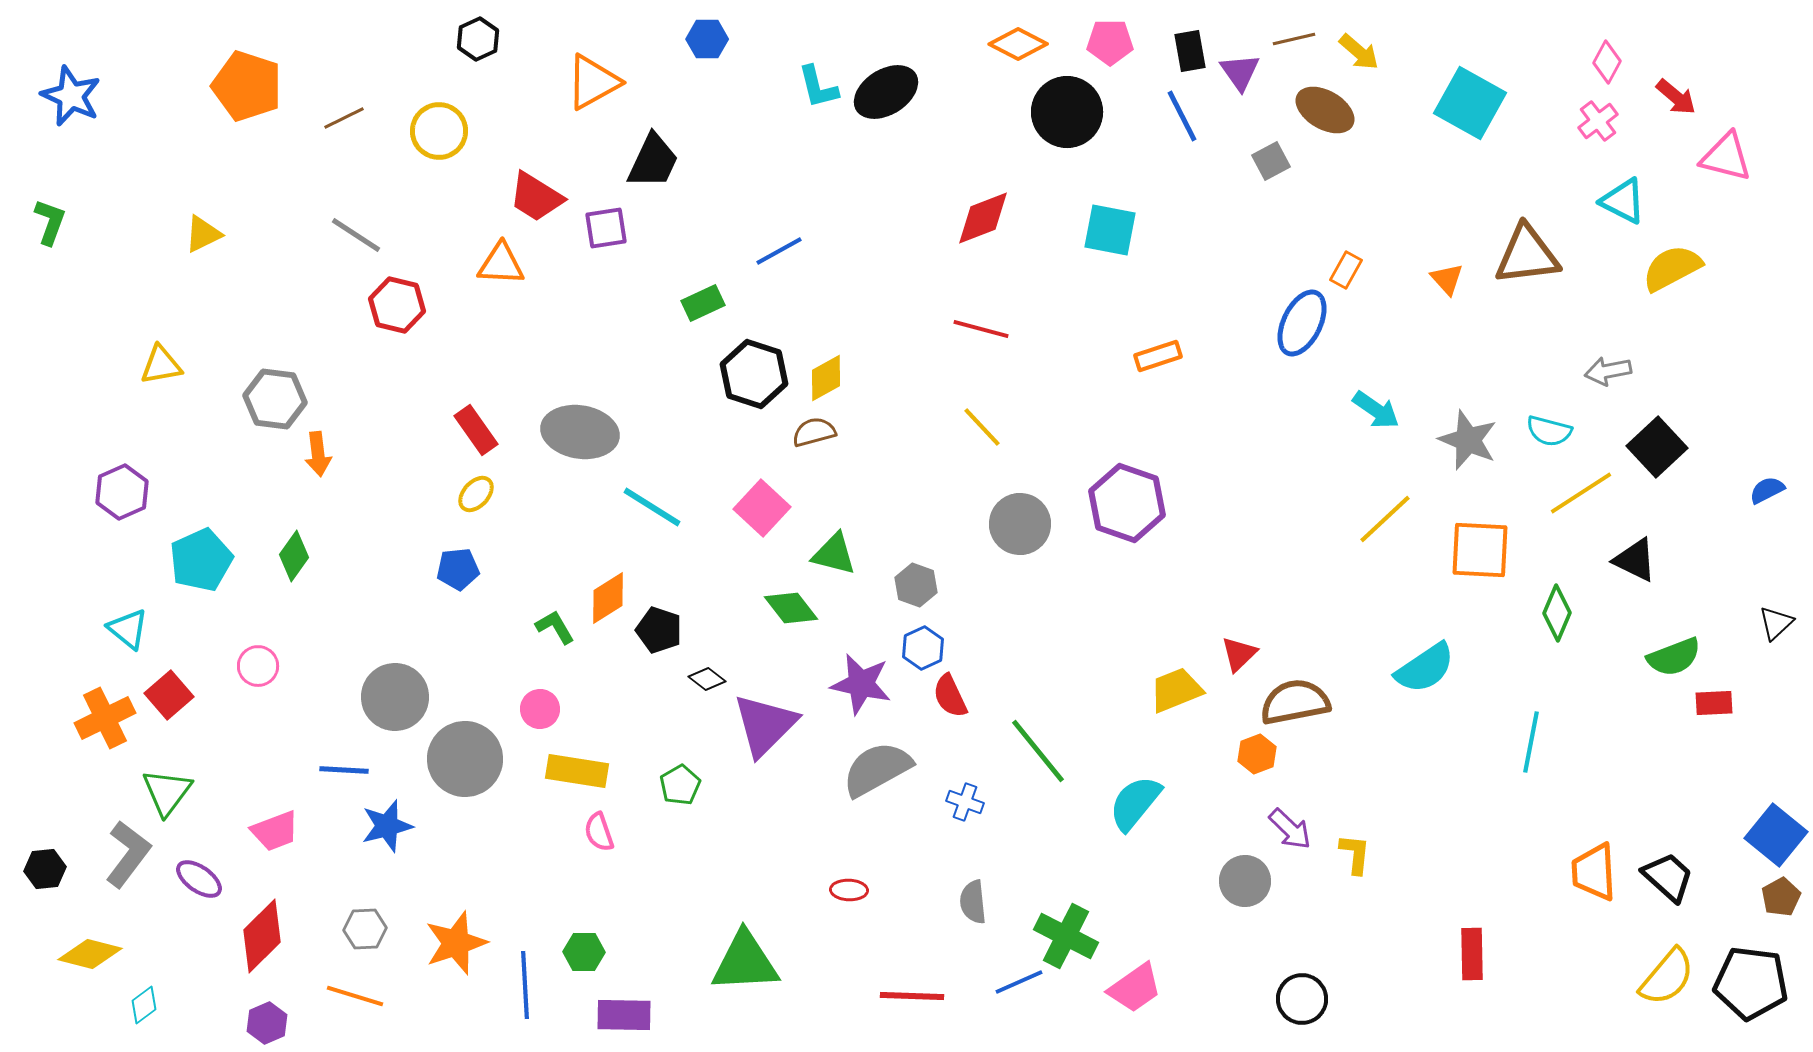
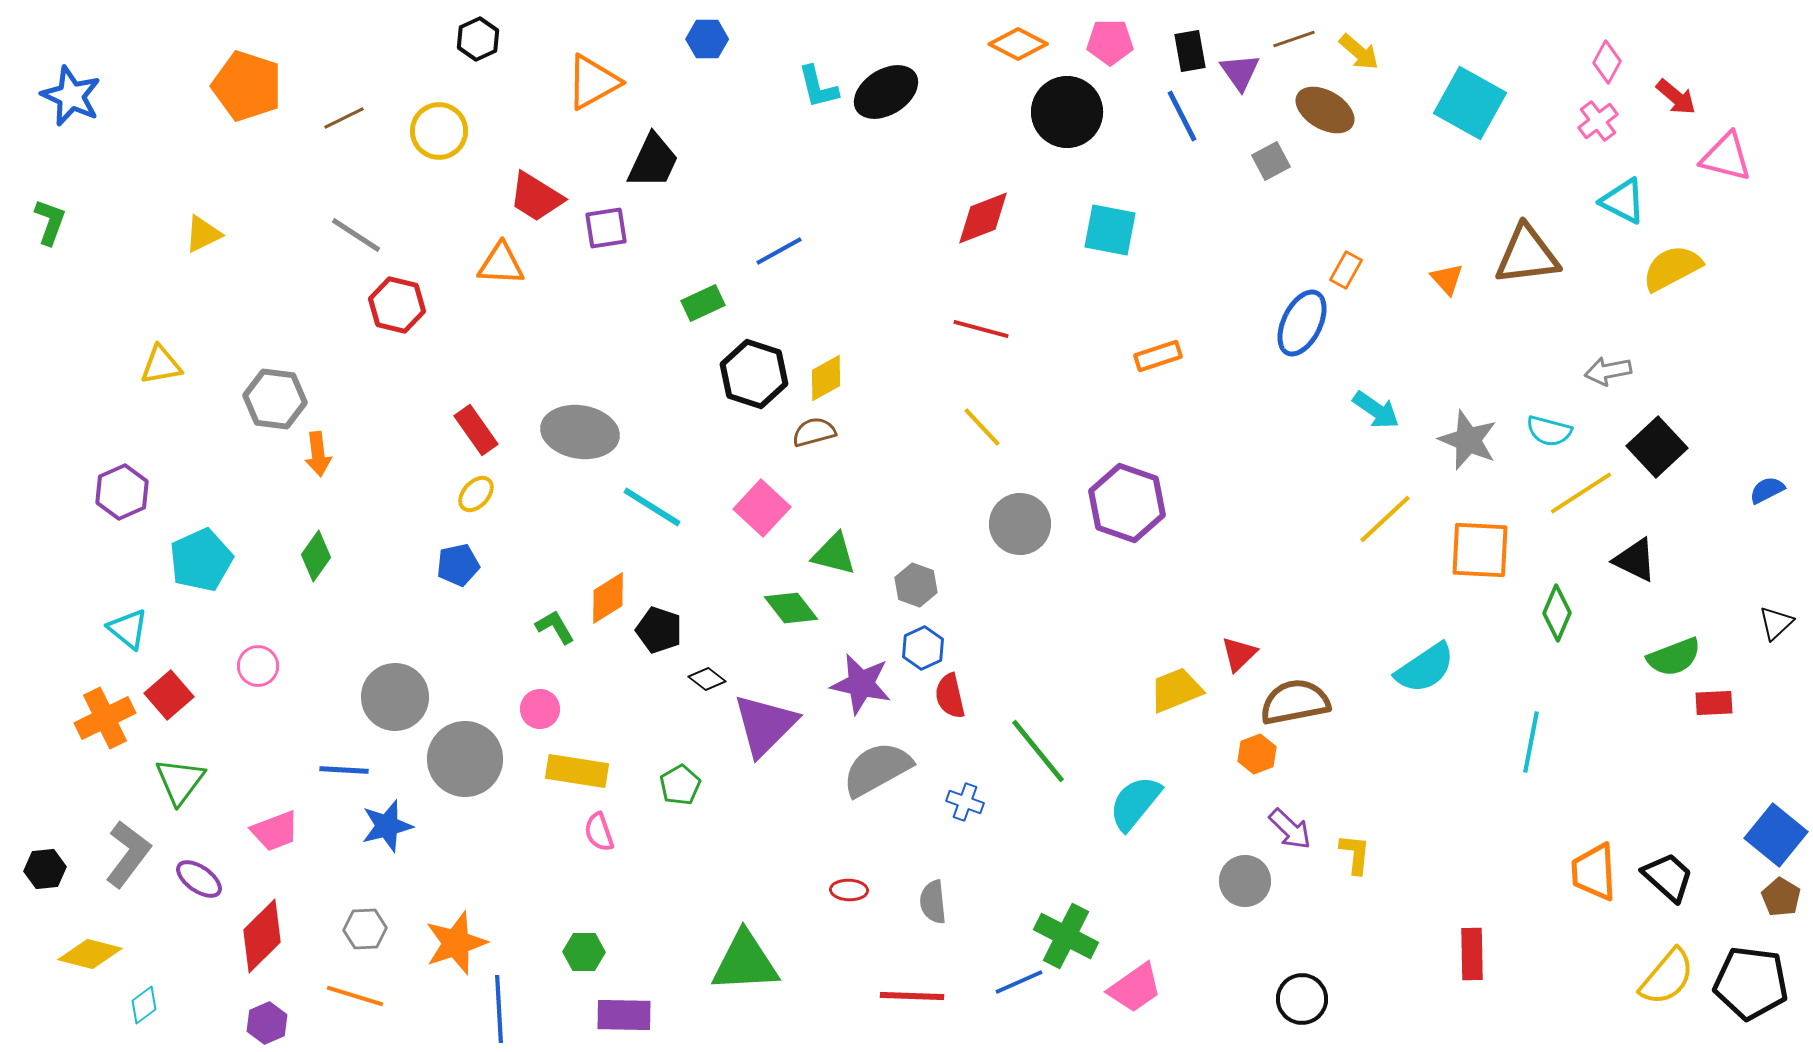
brown line at (1294, 39): rotated 6 degrees counterclockwise
green diamond at (294, 556): moved 22 px right
blue pentagon at (458, 569): moved 4 px up; rotated 6 degrees counterclockwise
red semicircle at (950, 696): rotated 12 degrees clockwise
green triangle at (167, 792): moved 13 px right, 11 px up
brown pentagon at (1781, 897): rotated 12 degrees counterclockwise
gray semicircle at (973, 902): moved 40 px left
blue line at (525, 985): moved 26 px left, 24 px down
